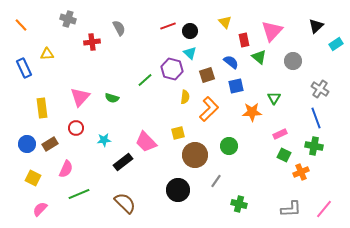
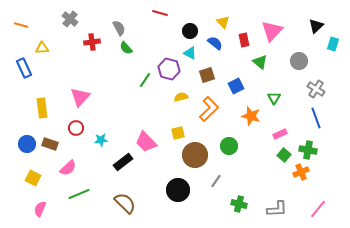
gray cross at (68, 19): moved 2 px right; rotated 21 degrees clockwise
yellow triangle at (225, 22): moved 2 px left
orange line at (21, 25): rotated 32 degrees counterclockwise
red line at (168, 26): moved 8 px left, 13 px up; rotated 35 degrees clockwise
cyan rectangle at (336, 44): moved 3 px left; rotated 40 degrees counterclockwise
cyan triangle at (190, 53): rotated 16 degrees counterclockwise
yellow triangle at (47, 54): moved 5 px left, 6 px up
green triangle at (259, 57): moved 1 px right, 5 px down
gray circle at (293, 61): moved 6 px right
blue semicircle at (231, 62): moved 16 px left, 19 px up
purple hexagon at (172, 69): moved 3 px left
green line at (145, 80): rotated 14 degrees counterclockwise
blue square at (236, 86): rotated 14 degrees counterclockwise
gray cross at (320, 89): moved 4 px left
yellow semicircle at (185, 97): moved 4 px left; rotated 112 degrees counterclockwise
green semicircle at (112, 98): moved 14 px right, 50 px up; rotated 32 degrees clockwise
orange star at (252, 112): moved 1 px left, 4 px down; rotated 18 degrees clockwise
cyan star at (104, 140): moved 3 px left
brown rectangle at (50, 144): rotated 49 degrees clockwise
green cross at (314, 146): moved 6 px left, 4 px down
green square at (284, 155): rotated 16 degrees clockwise
pink semicircle at (66, 169): moved 2 px right, 1 px up; rotated 24 degrees clockwise
pink semicircle at (40, 209): rotated 21 degrees counterclockwise
gray L-shape at (291, 209): moved 14 px left
pink line at (324, 209): moved 6 px left
